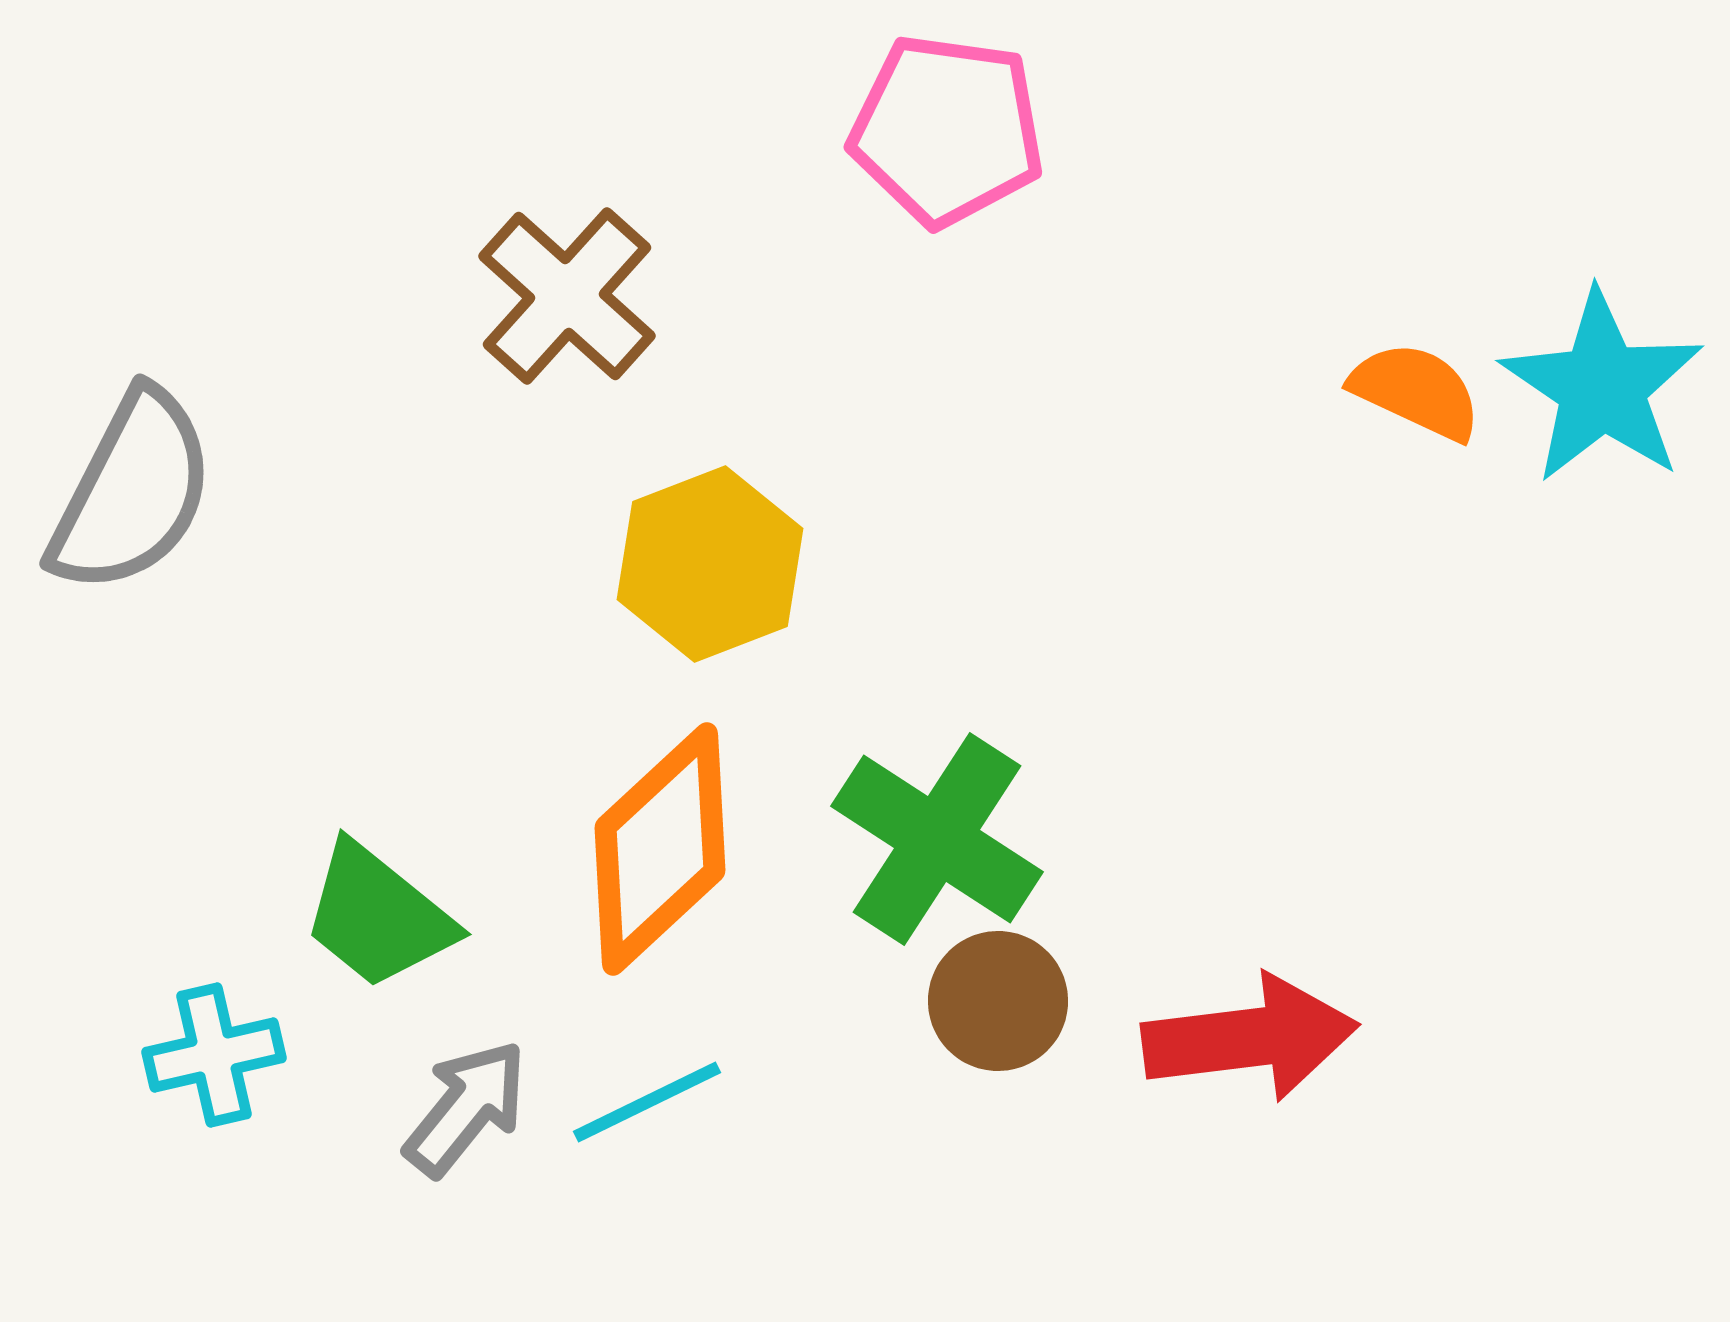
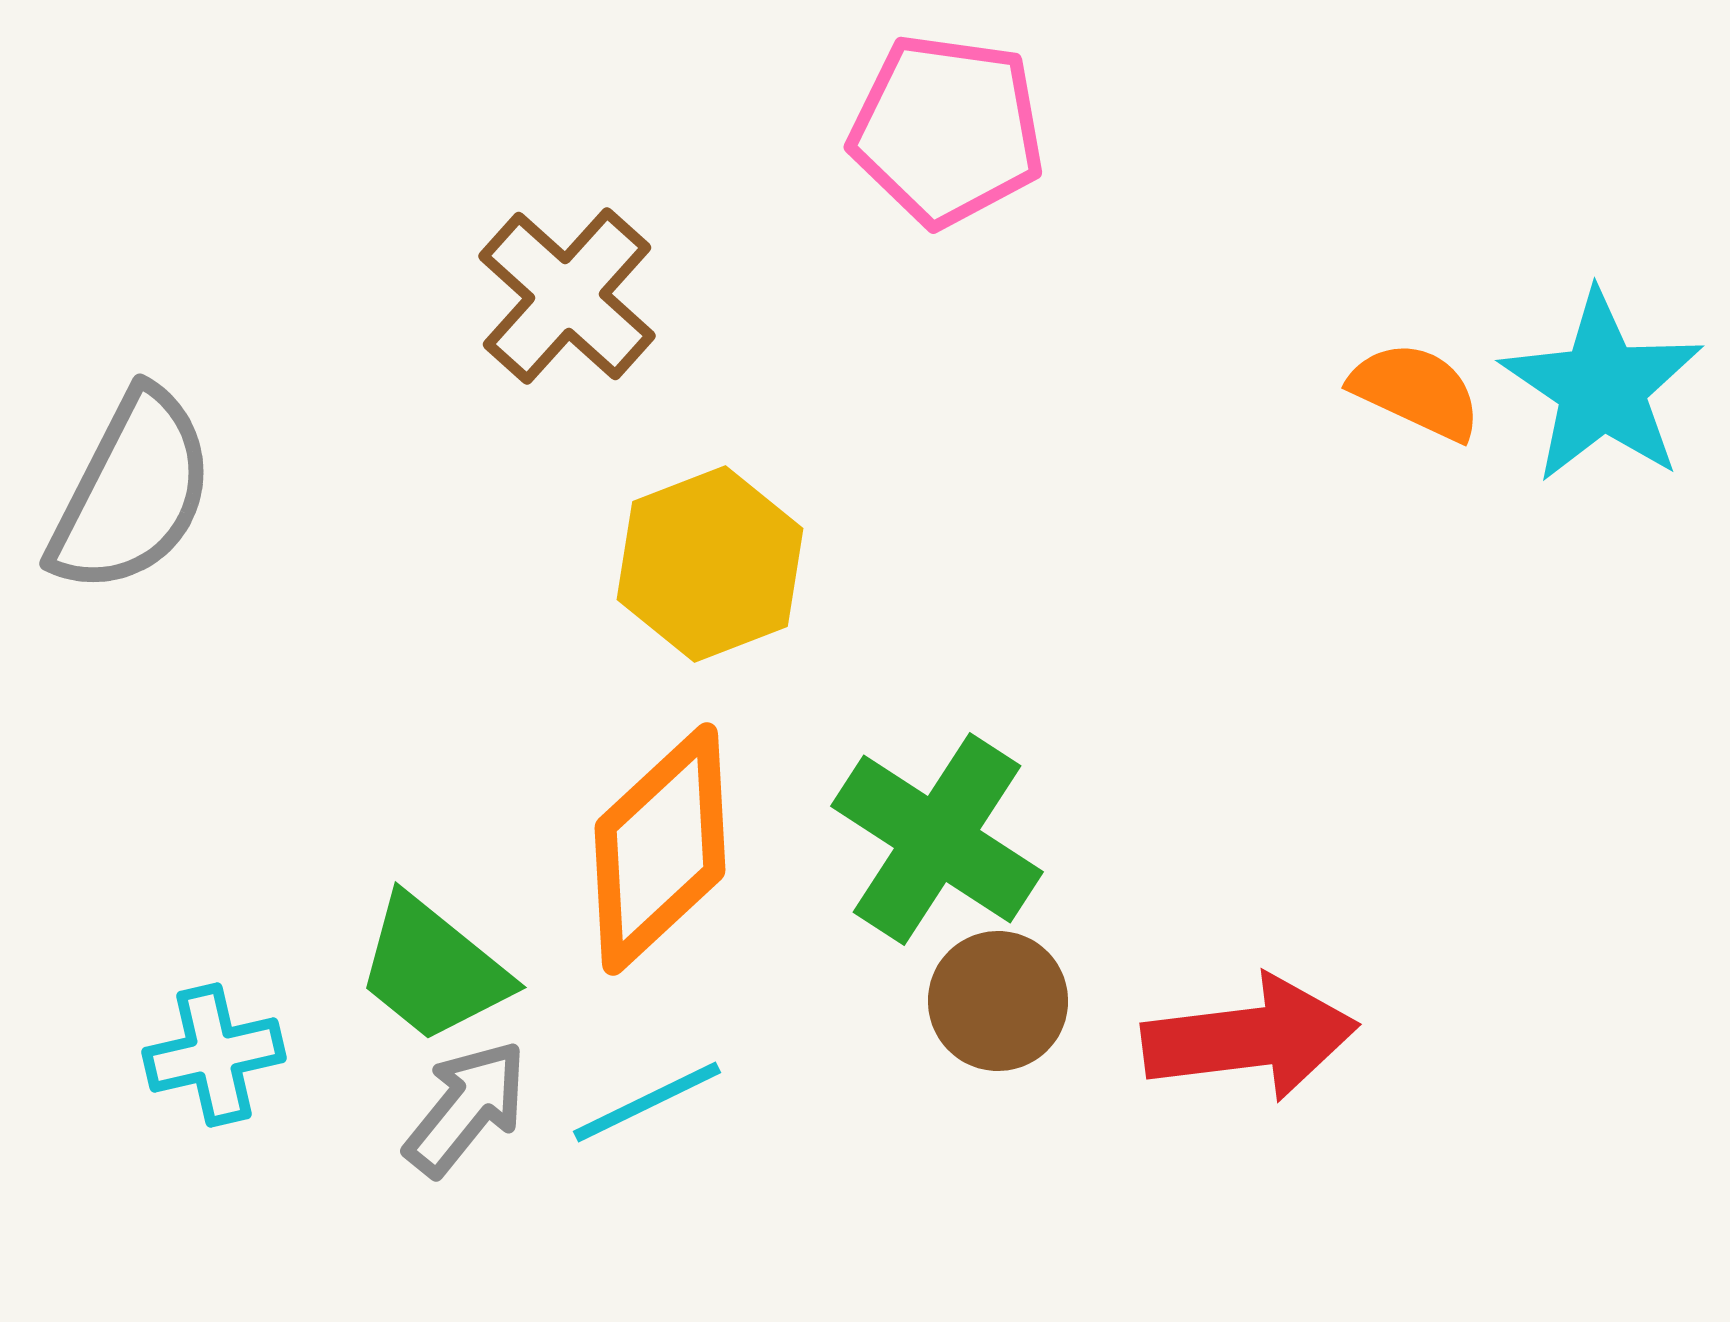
green trapezoid: moved 55 px right, 53 px down
